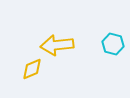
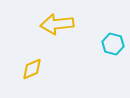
yellow arrow: moved 21 px up
